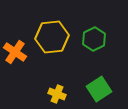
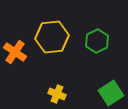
green hexagon: moved 3 px right, 2 px down
green square: moved 12 px right, 4 px down
